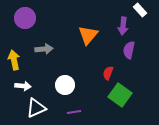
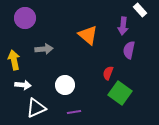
orange triangle: rotated 30 degrees counterclockwise
white arrow: moved 1 px up
green square: moved 2 px up
